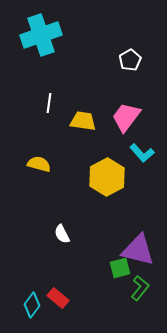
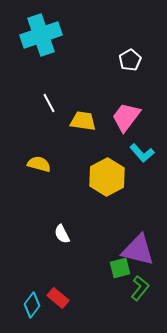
white line: rotated 36 degrees counterclockwise
